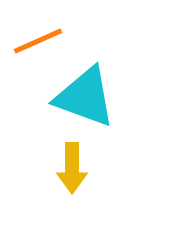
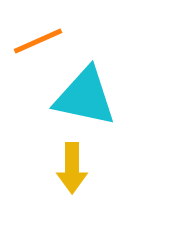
cyan triangle: rotated 8 degrees counterclockwise
